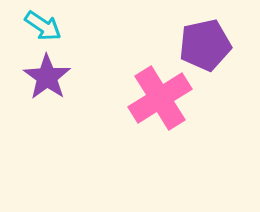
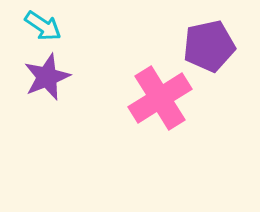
purple pentagon: moved 4 px right, 1 px down
purple star: rotated 15 degrees clockwise
